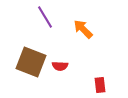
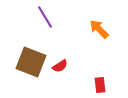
orange arrow: moved 16 px right
red semicircle: rotated 35 degrees counterclockwise
